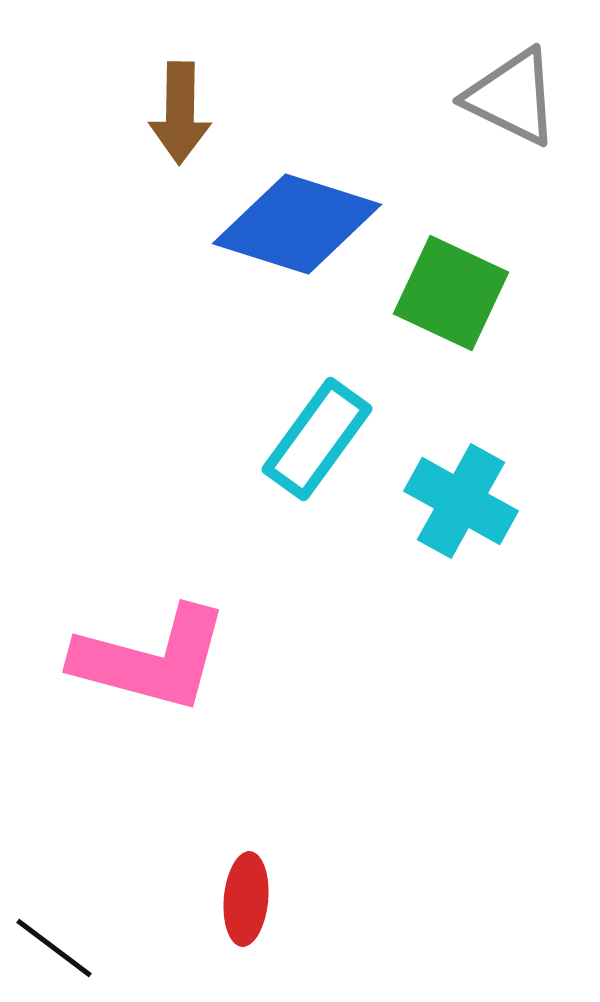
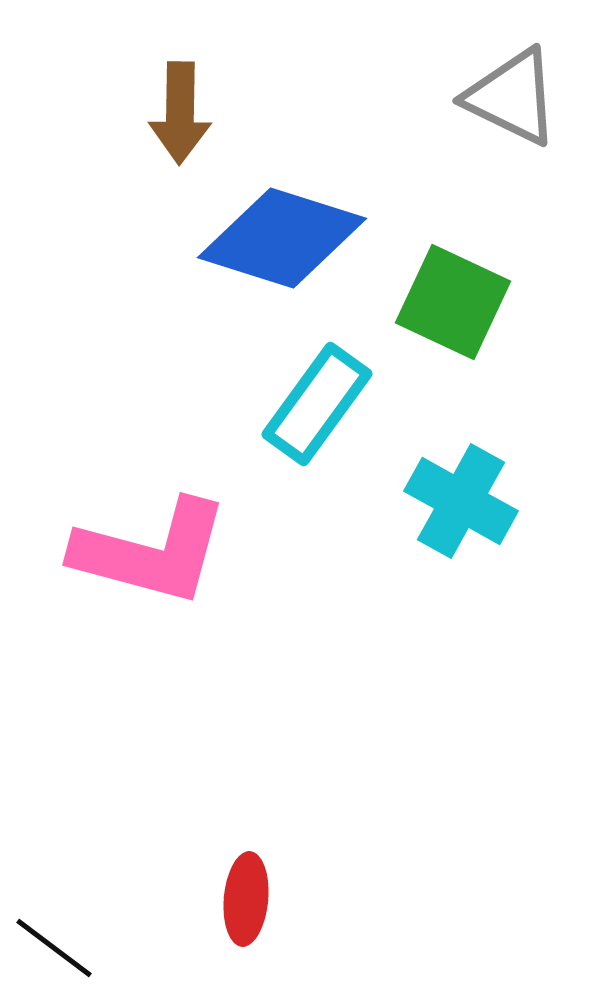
blue diamond: moved 15 px left, 14 px down
green square: moved 2 px right, 9 px down
cyan rectangle: moved 35 px up
pink L-shape: moved 107 px up
